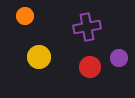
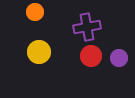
orange circle: moved 10 px right, 4 px up
yellow circle: moved 5 px up
red circle: moved 1 px right, 11 px up
